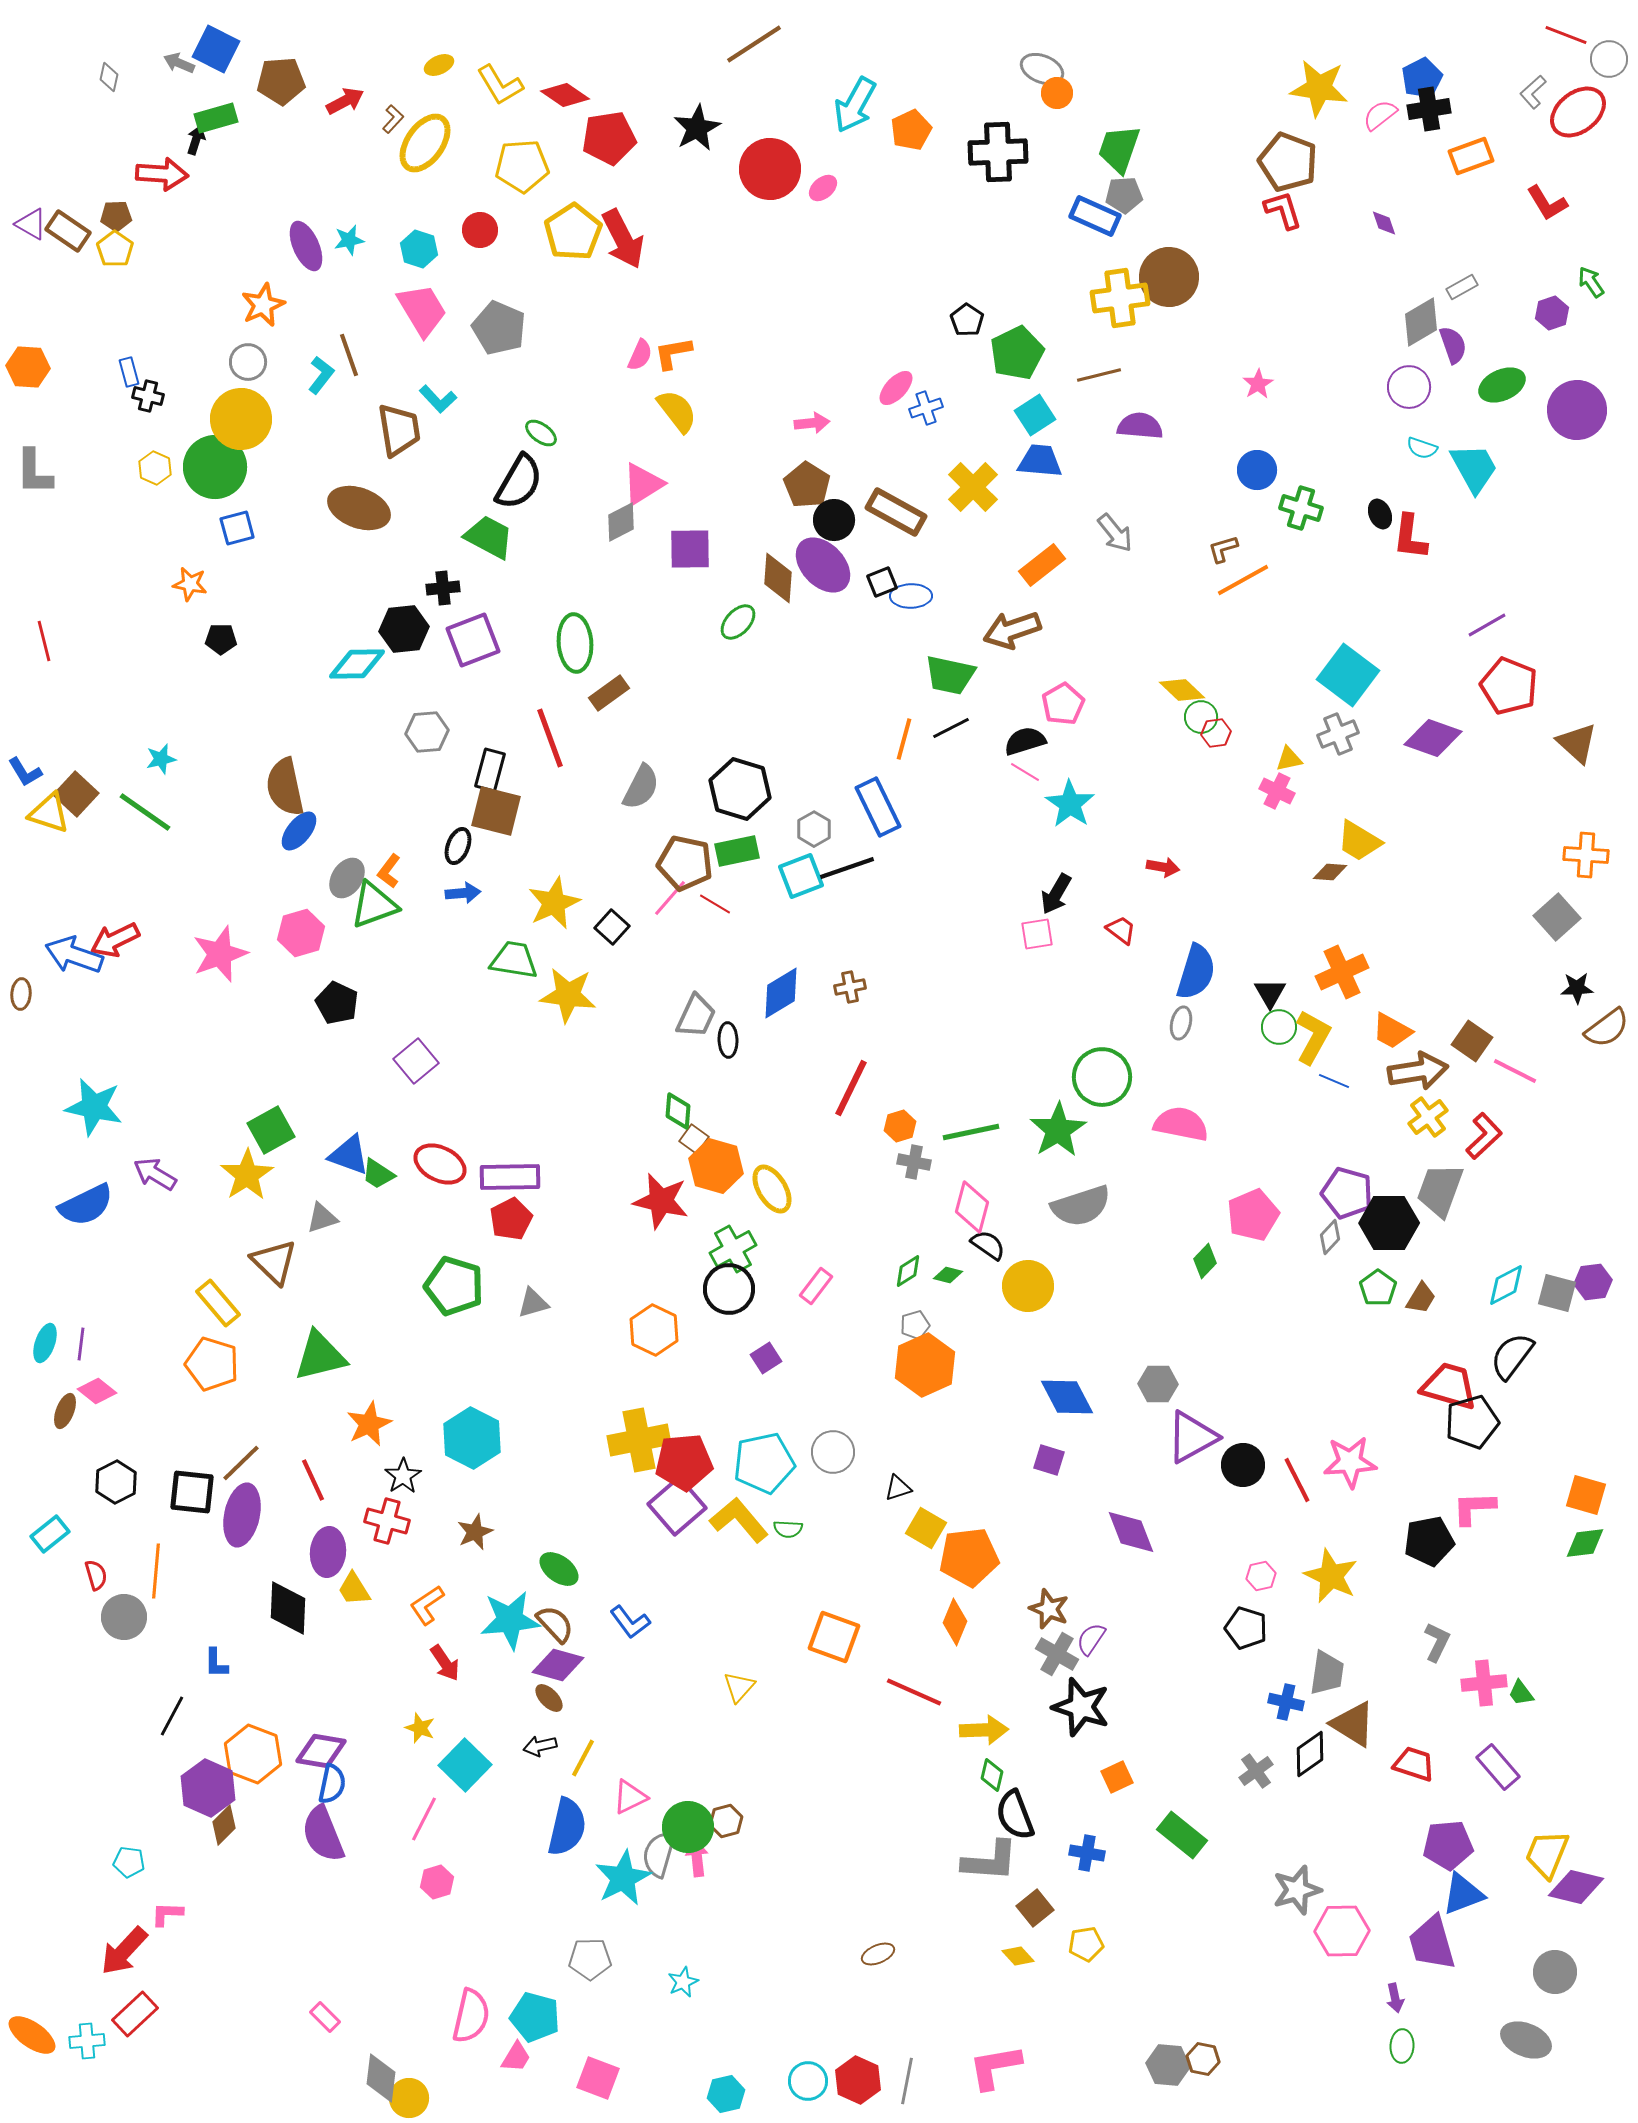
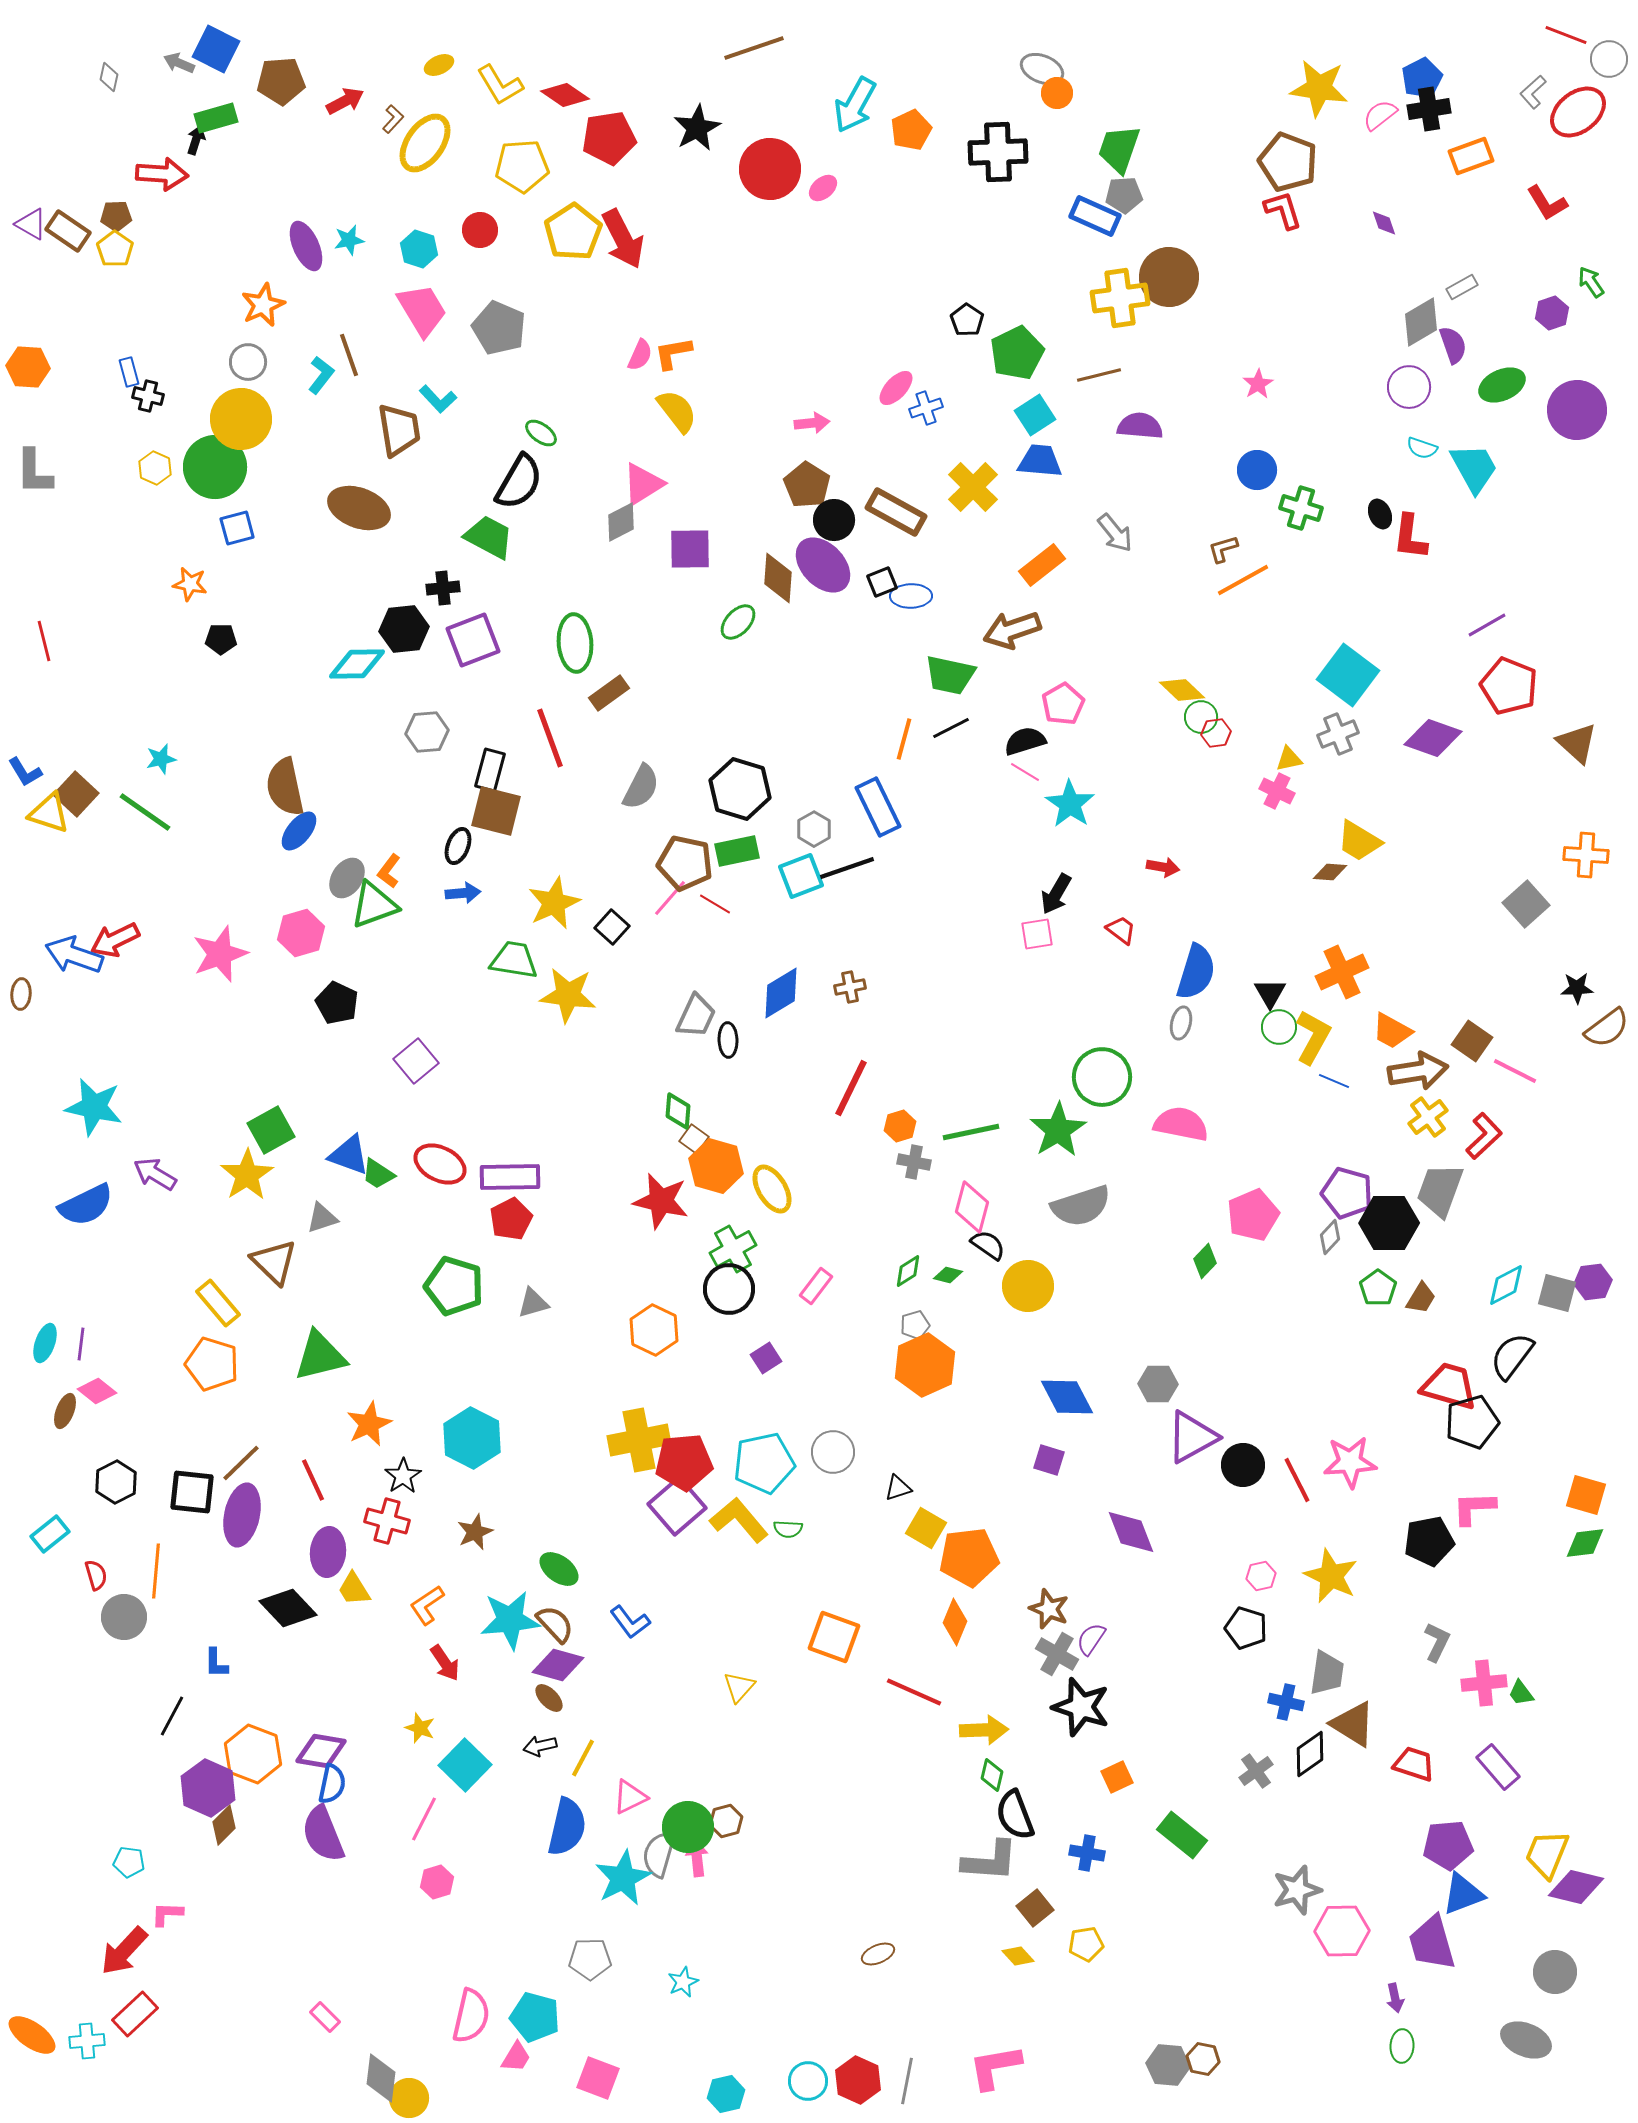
brown line at (754, 44): moved 4 px down; rotated 14 degrees clockwise
gray square at (1557, 917): moved 31 px left, 13 px up
black diamond at (288, 1608): rotated 46 degrees counterclockwise
